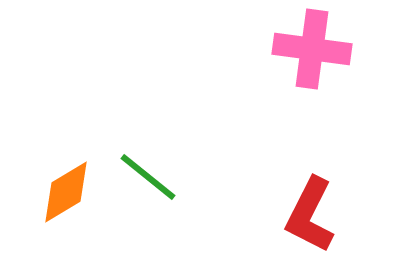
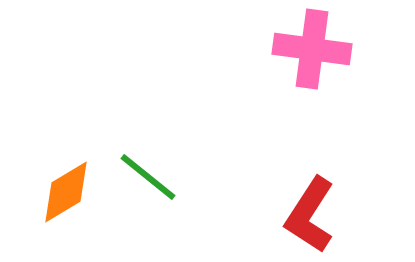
red L-shape: rotated 6 degrees clockwise
